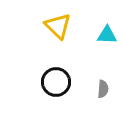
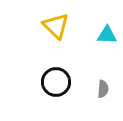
yellow triangle: moved 2 px left
